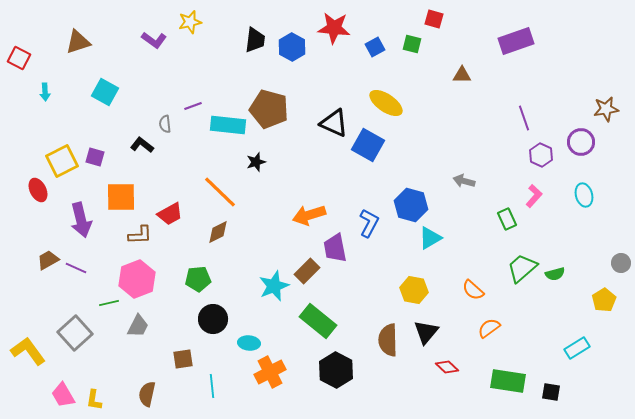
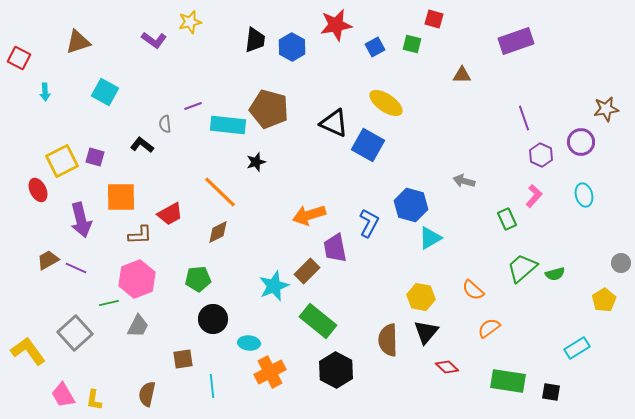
red star at (334, 28): moved 2 px right, 3 px up; rotated 16 degrees counterclockwise
yellow hexagon at (414, 290): moved 7 px right, 7 px down
